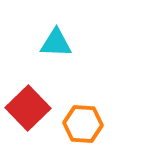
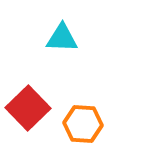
cyan triangle: moved 6 px right, 5 px up
